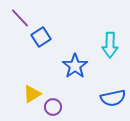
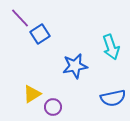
blue square: moved 1 px left, 3 px up
cyan arrow: moved 1 px right, 2 px down; rotated 20 degrees counterclockwise
blue star: rotated 25 degrees clockwise
